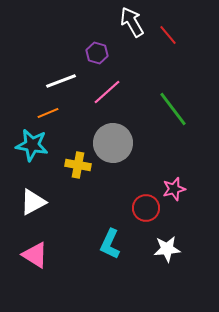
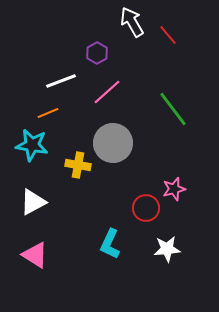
purple hexagon: rotated 15 degrees clockwise
